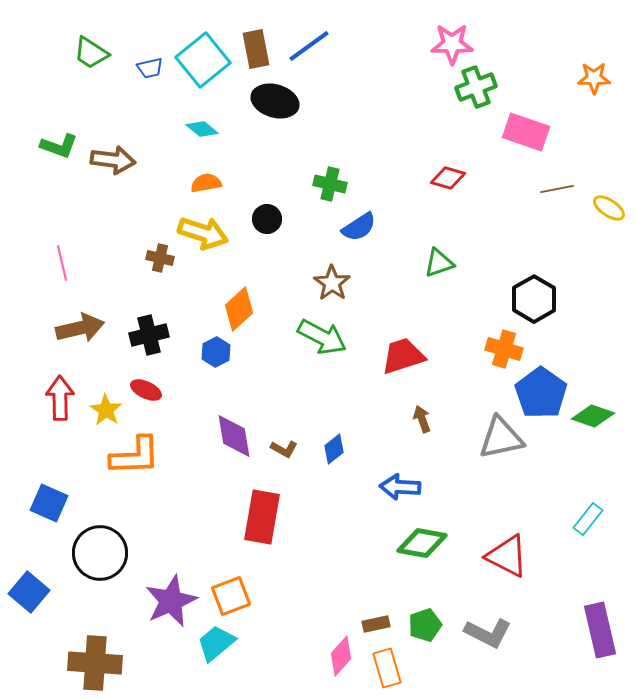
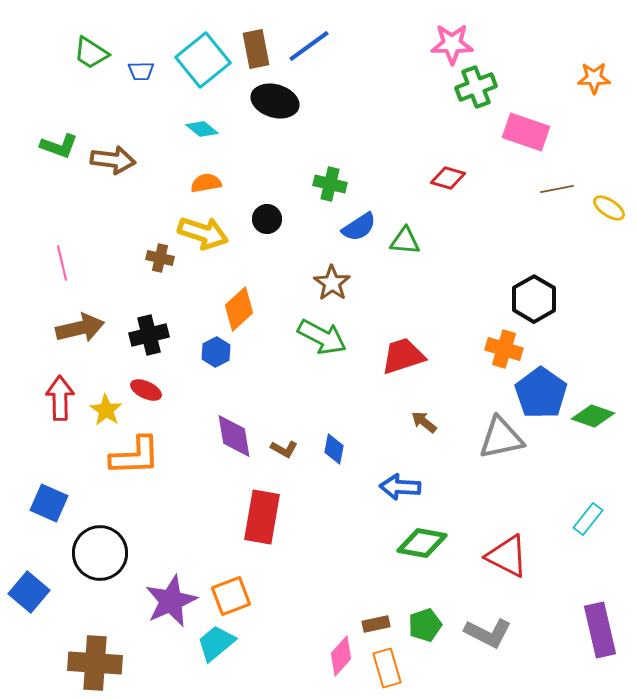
blue trapezoid at (150, 68): moved 9 px left, 3 px down; rotated 12 degrees clockwise
green triangle at (439, 263): moved 34 px left, 22 px up; rotated 24 degrees clockwise
brown arrow at (422, 419): moved 2 px right, 3 px down; rotated 32 degrees counterclockwise
blue diamond at (334, 449): rotated 40 degrees counterclockwise
